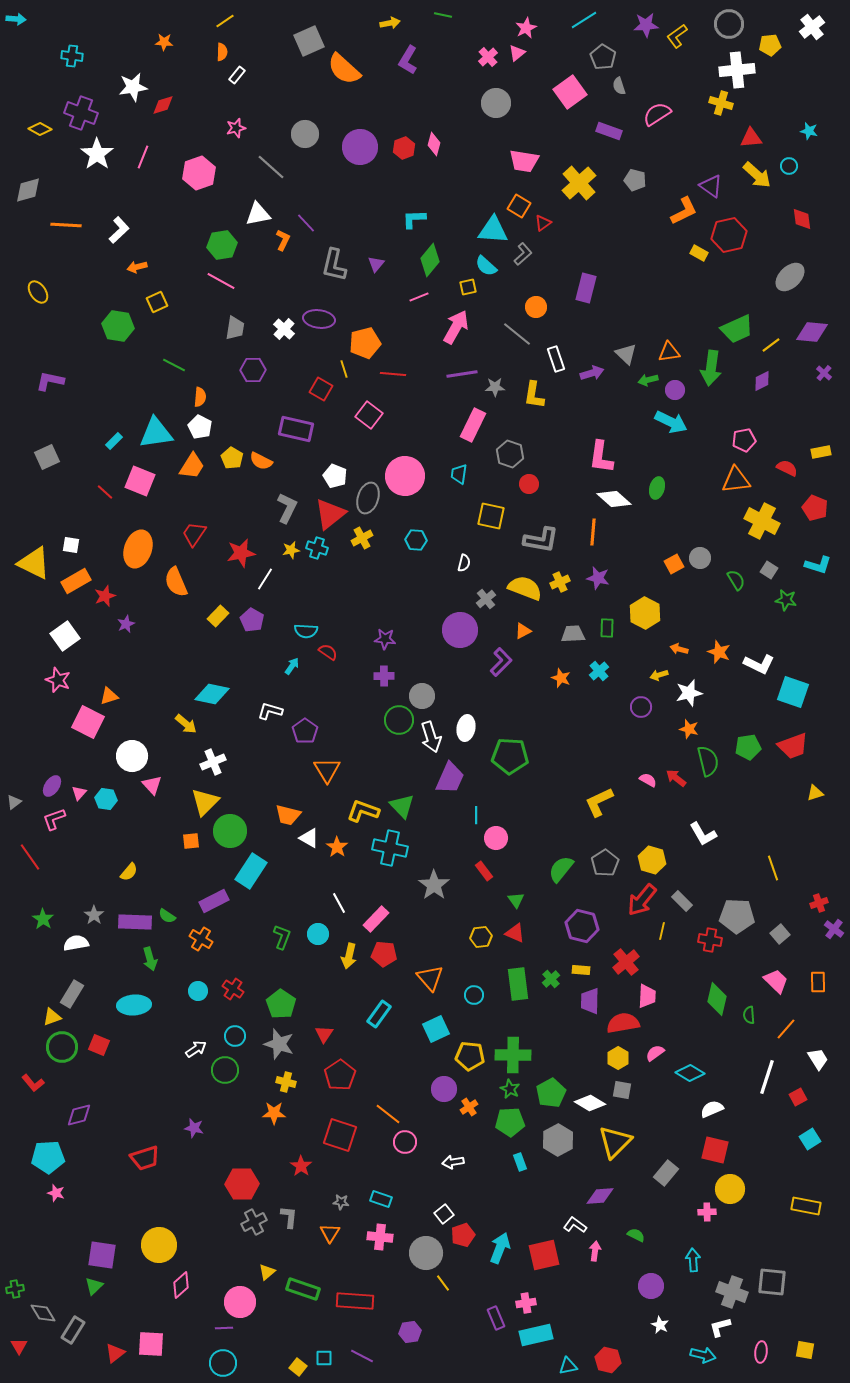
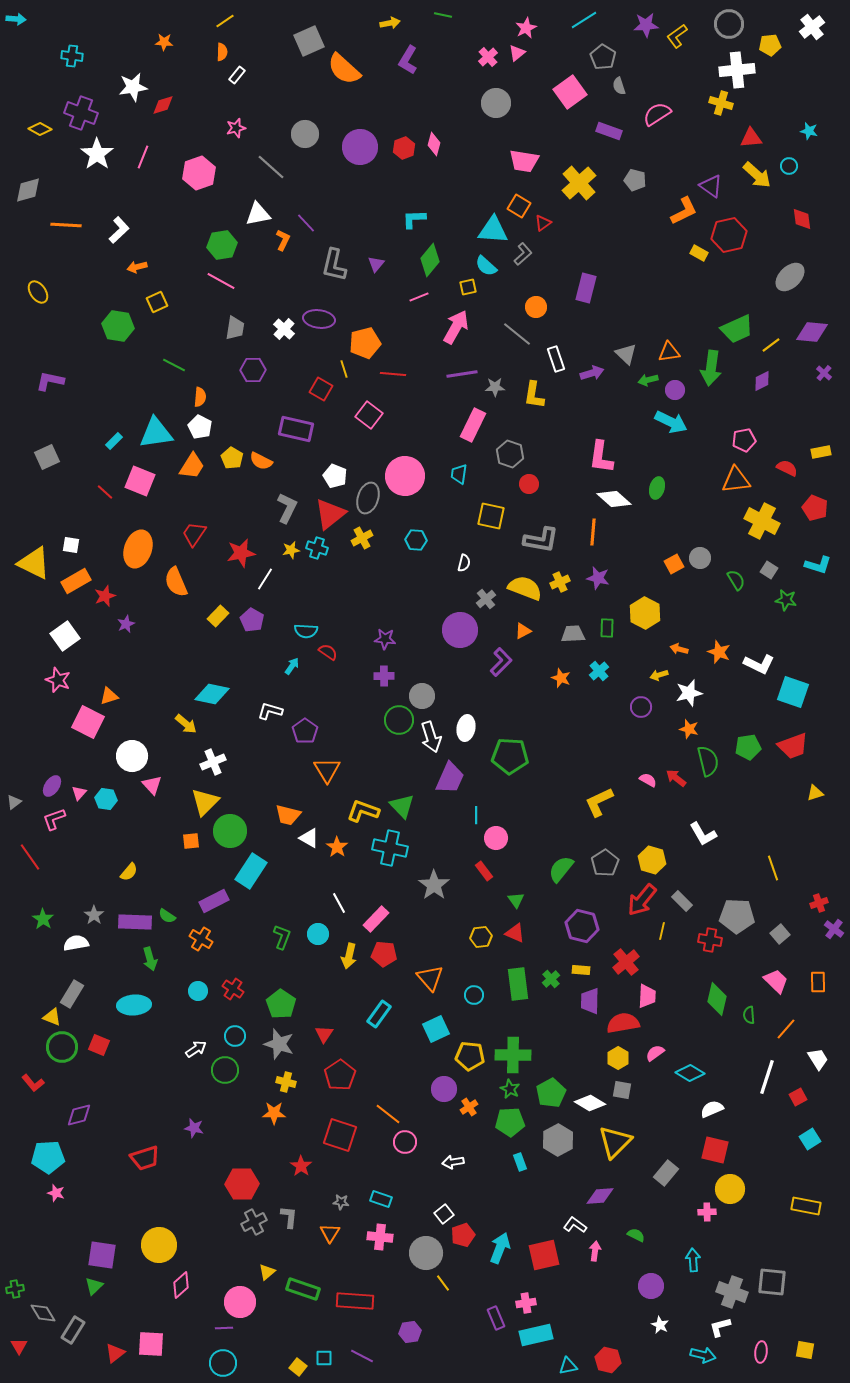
yellow triangle at (52, 1017): rotated 42 degrees clockwise
